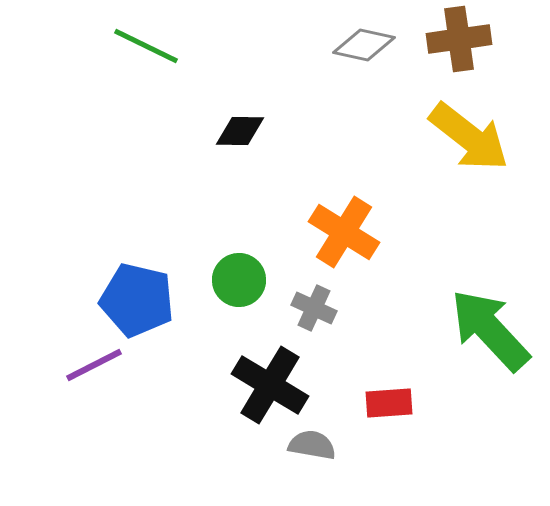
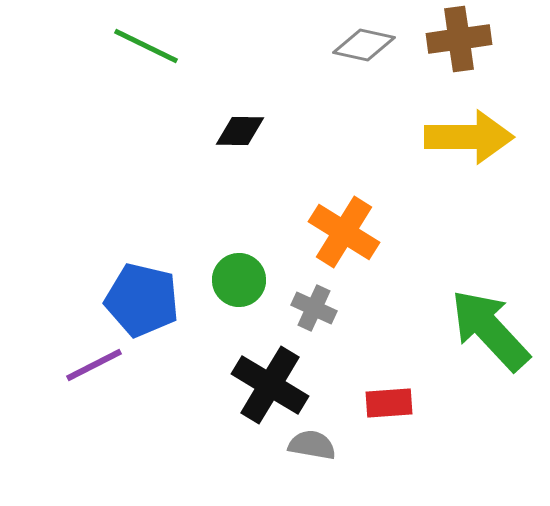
yellow arrow: rotated 38 degrees counterclockwise
blue pentagon: moved 5 px right
